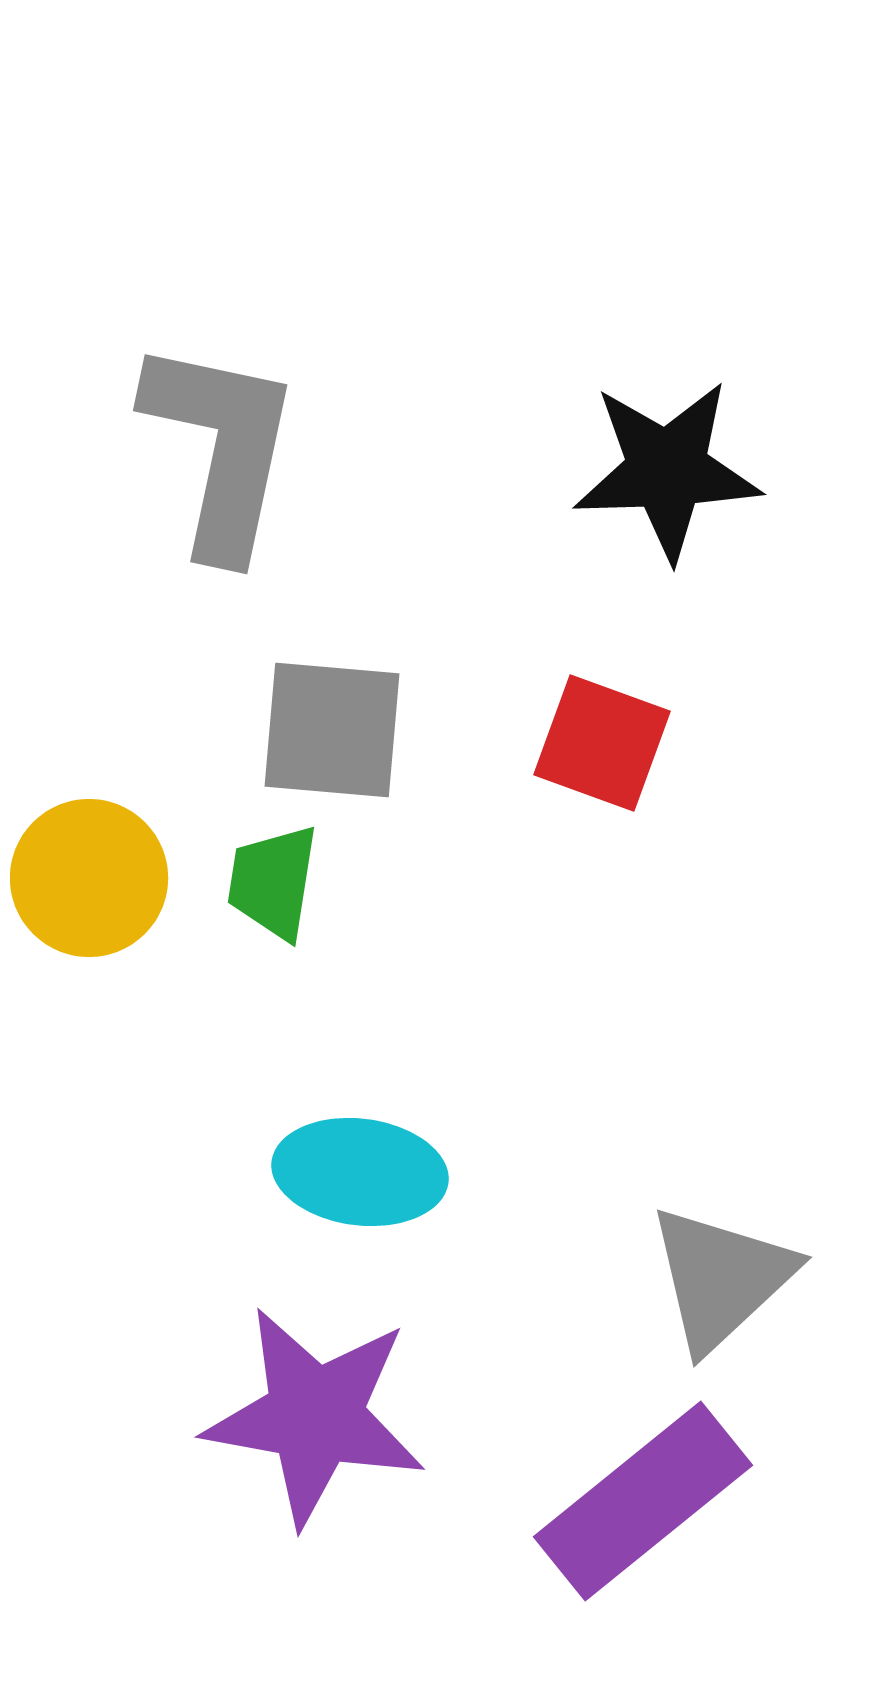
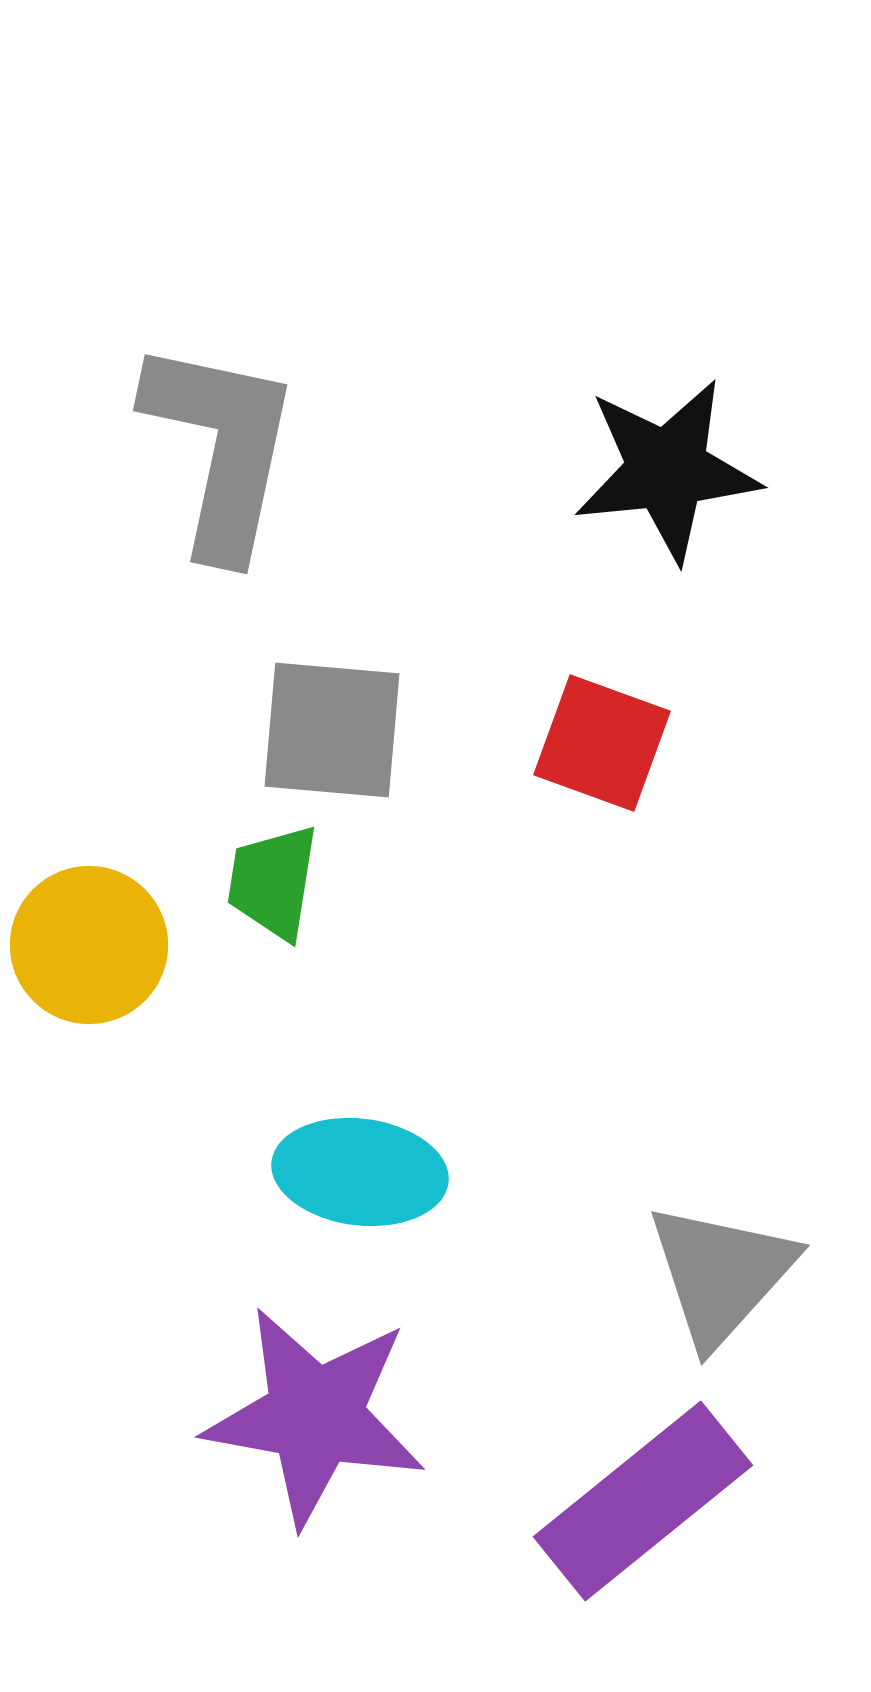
black star: rotated 4 degrees counterclockwise
yellow circle: moved 67 px down
gray triangle: moved 4 px up; rotated 5 degrees counterclockwise
